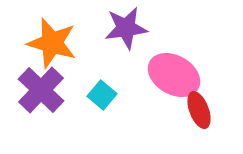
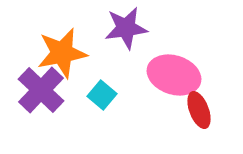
orange star: moved 10 px right, 10 px down; rotated 27 degrees counterclockwise
pink ellipse: rotated 12 degrees counterclockwise
